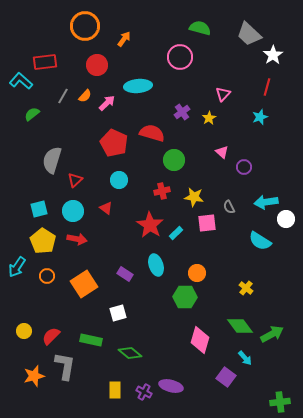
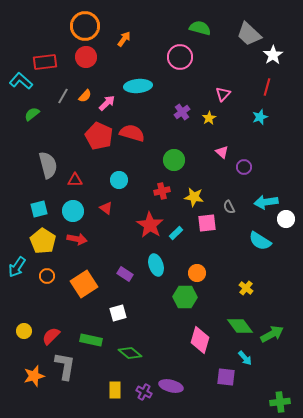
red circle at (97, 65): moved 11 px left, 8 px up
red semicircle at (152, 133): moved 20 px left
red pentagon at (114, 143): moved 15 px left, 7 px up
gray semicircle at (52, 160): moved 4 px left, 5 px down; rotated 148 degrees clockwise
red triangle at (75, 180): rotated 42 degrees clockwise
purple square at (226, 377): rotated 30 degrees counterclockwise
